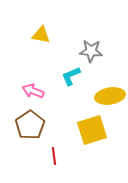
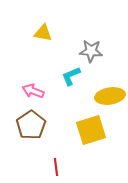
yellow triangle: moved 2 px right, 2 px up
brown pentagon: moved 1 px right
yellow square: moved 1 px left
red line: moved 2 px right, 11 px down
